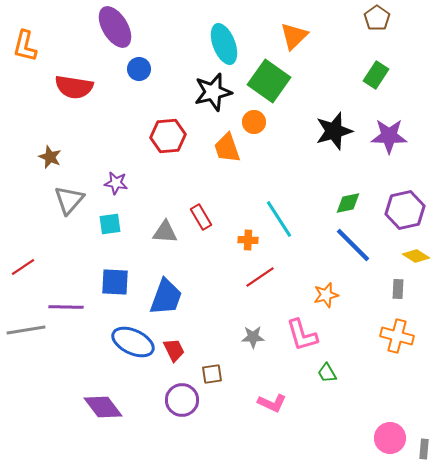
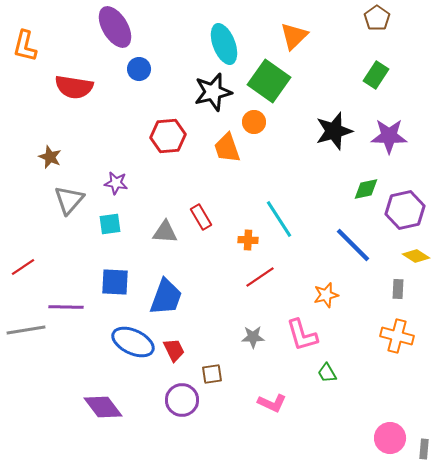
green diamond at (348, 203): moved 18 px right, 14 px up
